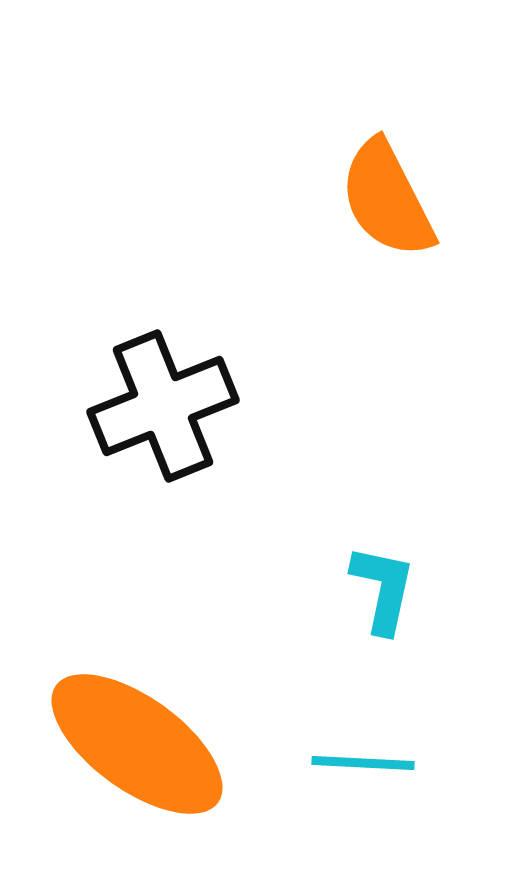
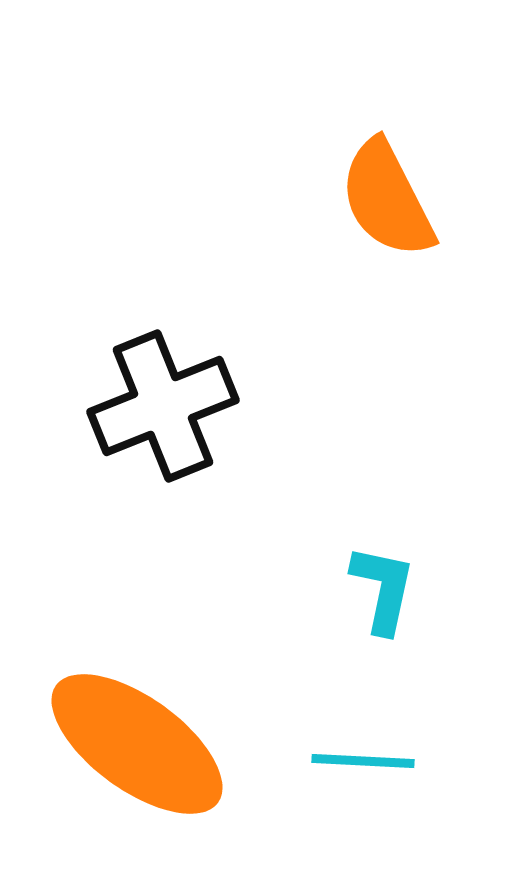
cyan line: moved 2 px up
